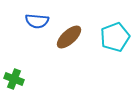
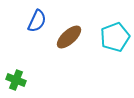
blue semicircle: rotated 70 degrees counterclockwise
green cross: moved 2 px right, 1 px down
